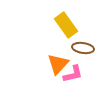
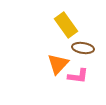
pink L-shape: moved 5 px right, 2 px down; rotated 20 degrees clockwise
